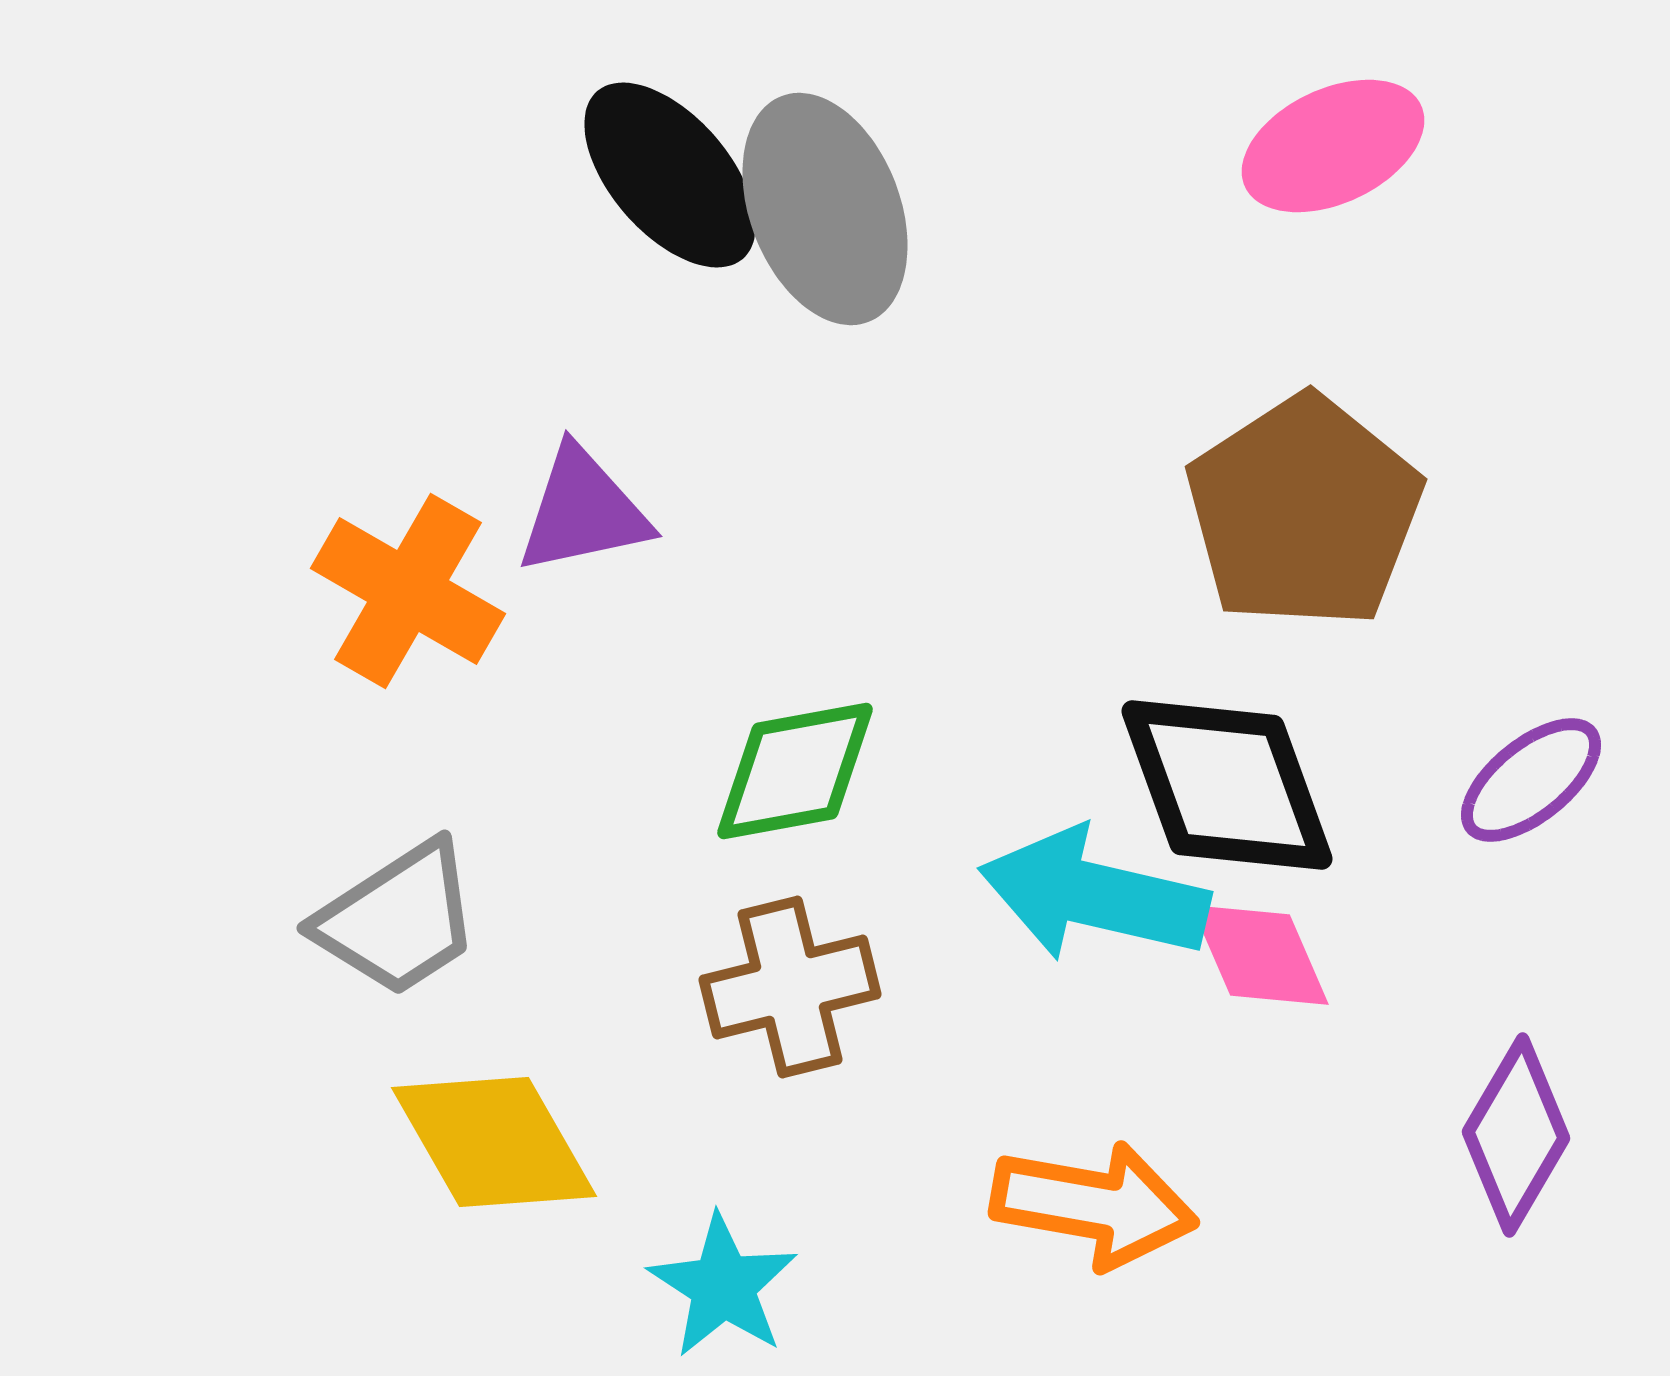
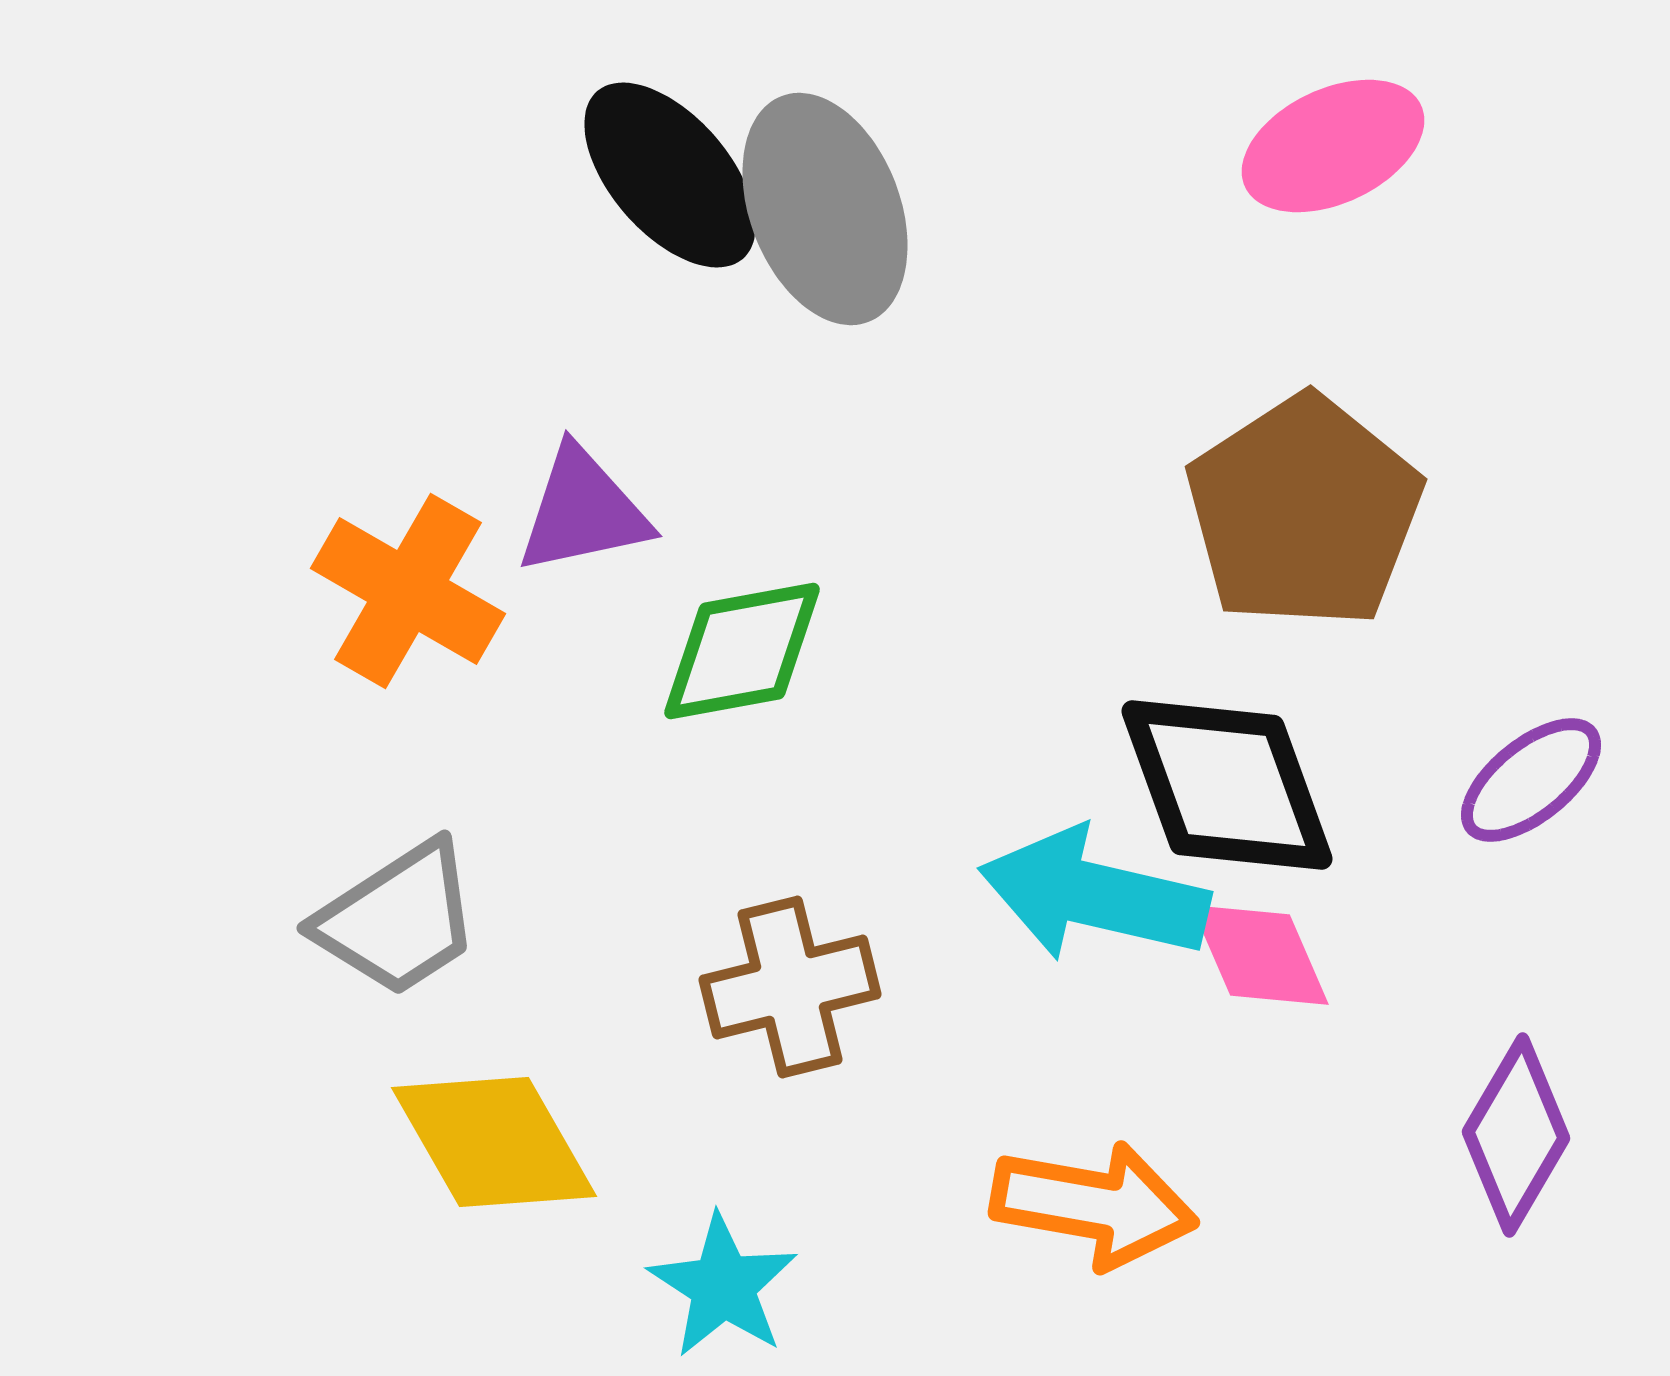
green diamond: moved 53 px left, 120 px up
